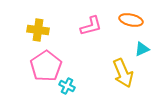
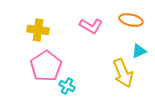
pink L-shape: rotated 45 degrees clockwise
cyan triangle: moved 3 px left, 2 px down
